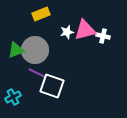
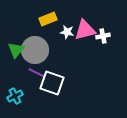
yellow rectangle: moved 7 px right, 5 px down
white star: rotated 24 degrees clockwise
white cross: rotated 24 degrees counterclockwise
green triangle: rotated 30 degrees counterclockwise
white square: moved 3 px up
cyan cross: moved 2 px right, 1 px up
